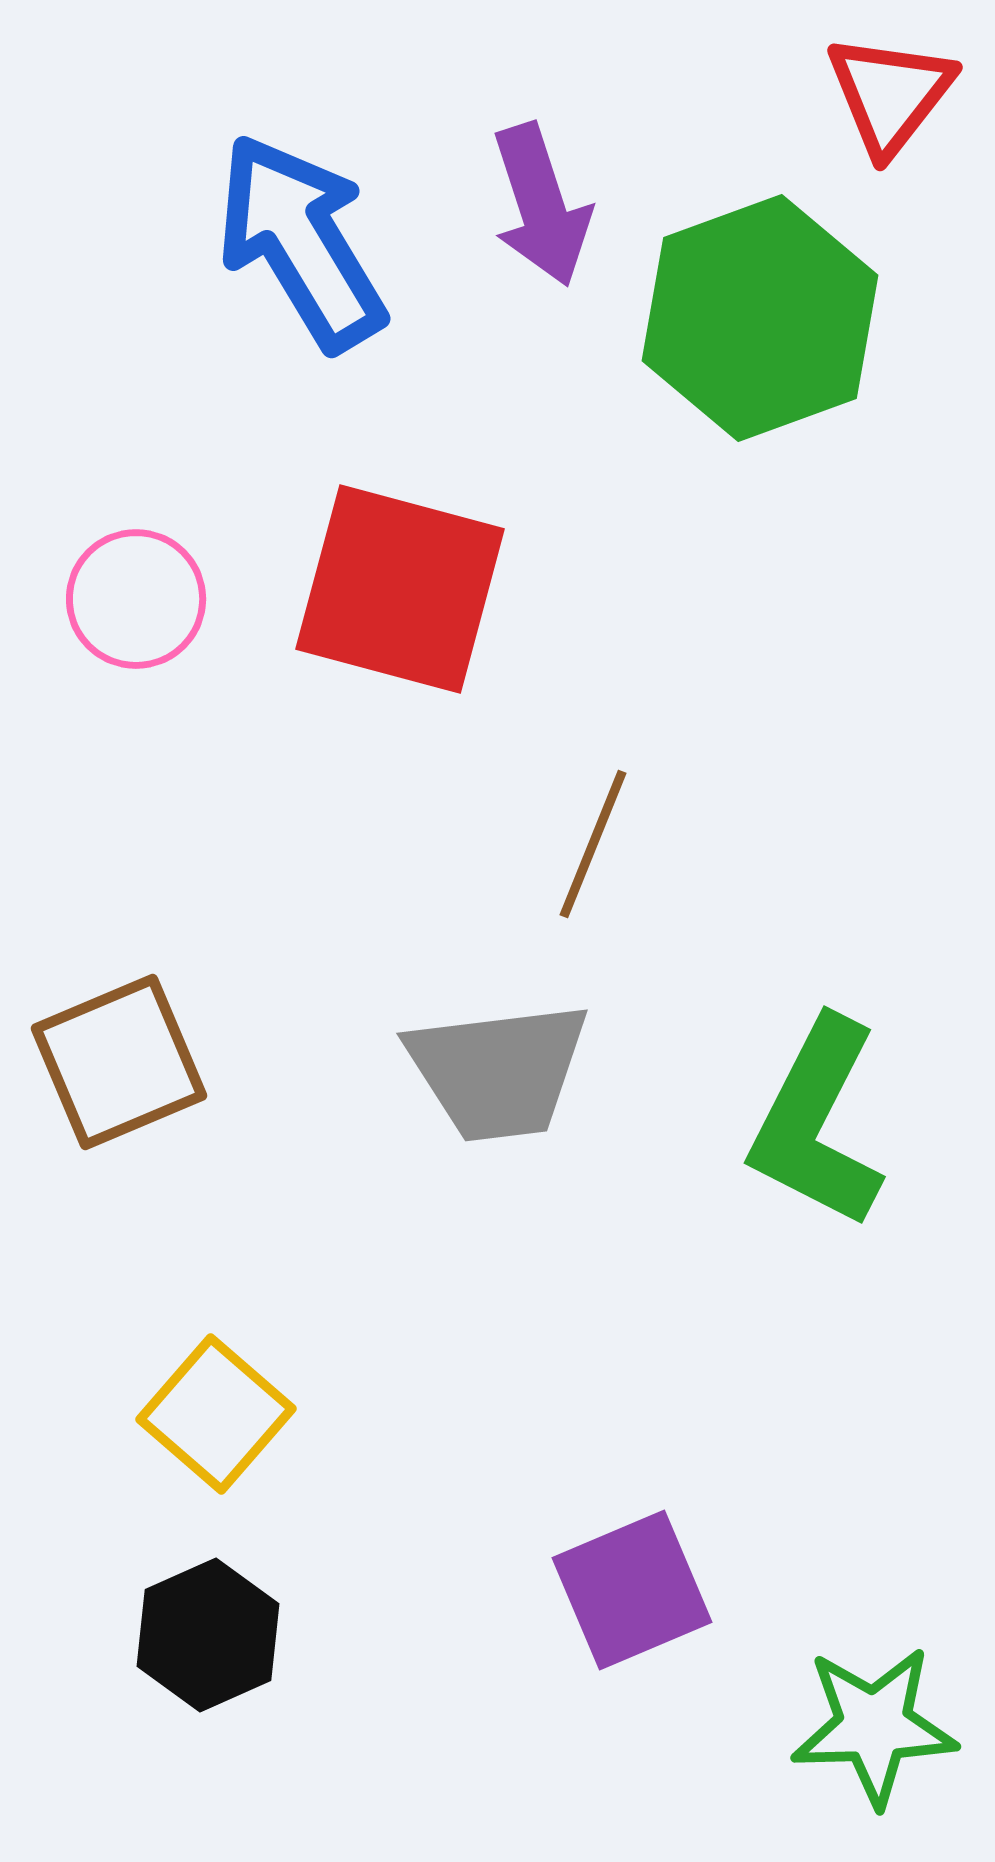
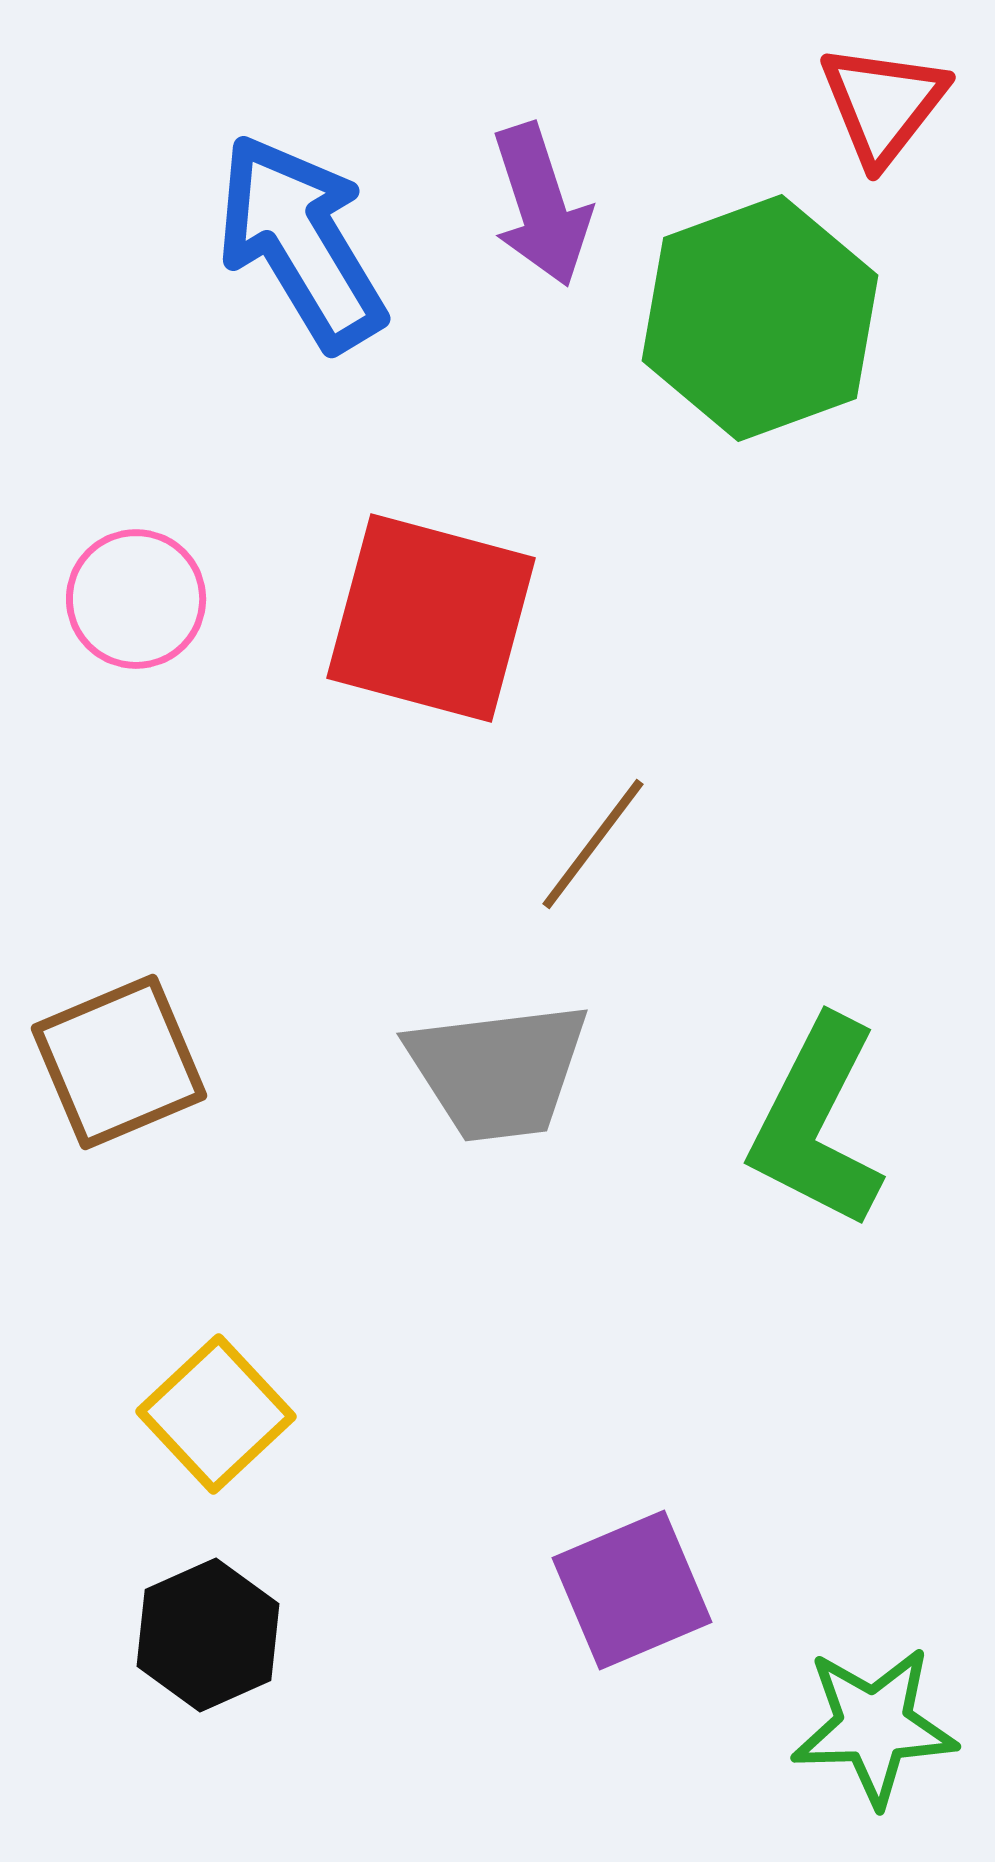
red triangle: moved 7 px left, 10 px down
red square: moved 31 px right, 29 px down
brown line: rotated 15 degrees clockwise
yellow square: rotated 6 degrees clockwise
